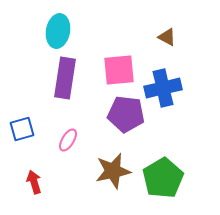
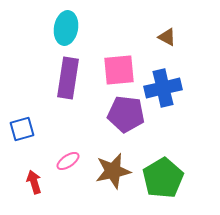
cyan ellipse: moved 8 px right, 3 px up
purple rectangle: moved 3 px right
pink ellipse: moved 21 px down; rotated 25 degrees clockwise
